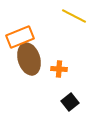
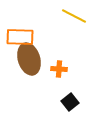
orange rectangle: rotated 24 degrees clockwise
